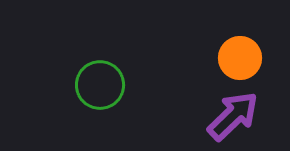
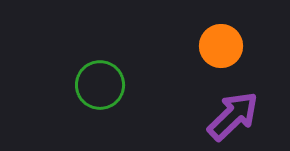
orange circle: moved 19 px left, 12 px up
